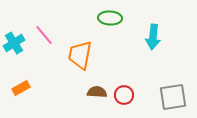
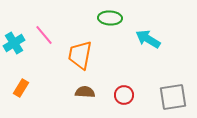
cyan arrow: moved 5 px left, 2 px down; rotated 115 degrees clockwise
orange rectangle: rotated 30 degrees counterclockwise
brown semicircle: moved 12 px left
